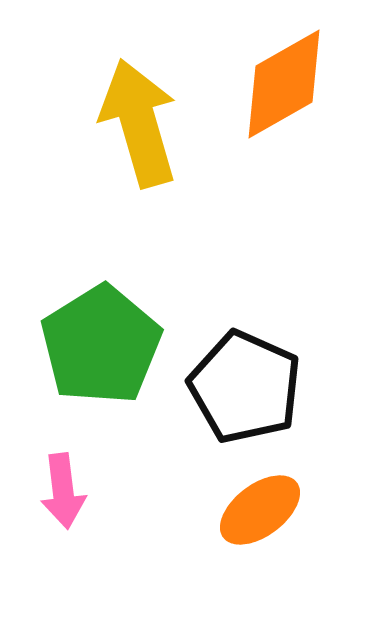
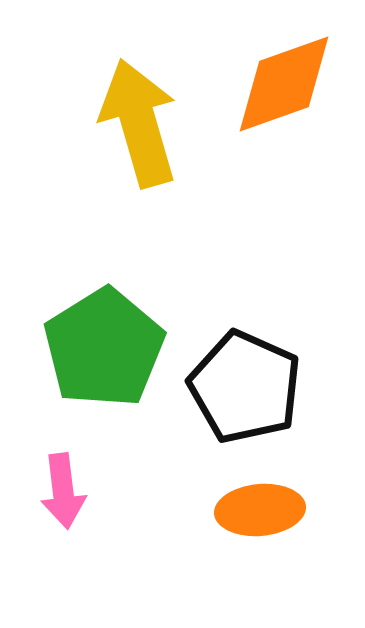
orange diamond: rotated 10 degrees clockwise
green pentagon: moved 3 px right, 3 px down
orange ellipse: rotated 32 degrees clockwise
